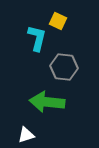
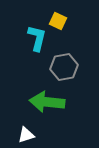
gray hexagon: rotated 16 degrees counterclockwise
